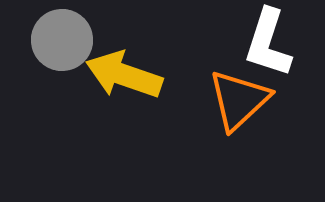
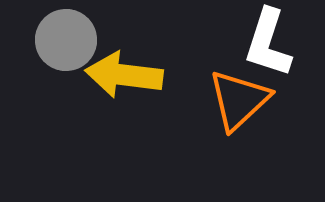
gray circle: moved 4 px right
yellow arrow: rotated 12 degrees counterclockwise
